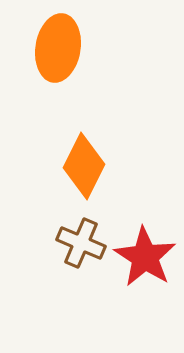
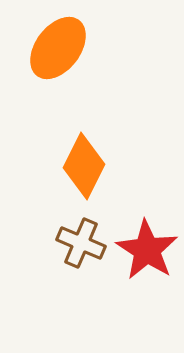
orange ellipse: rotated 28 degrees clockwise
red star: moved 2 px right, 7 px up
